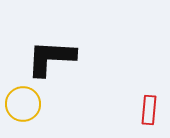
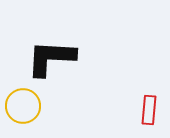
yellow circle: moved 2 px down
